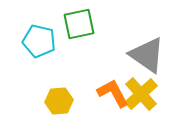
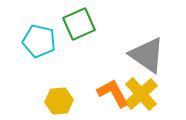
green square: rotated 12 degrees counterclockwise
